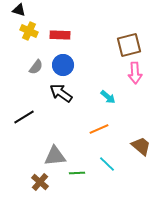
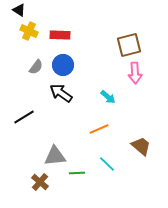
black triangle: rotated 16 degrees clockwise
